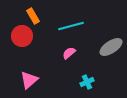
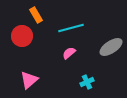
orange rectangle: moved 3 px right, 1 px up
cyan line: moved 2 px down
